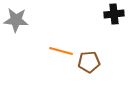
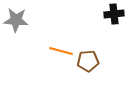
brown pentagon: moved 1 px left, 1 px up
